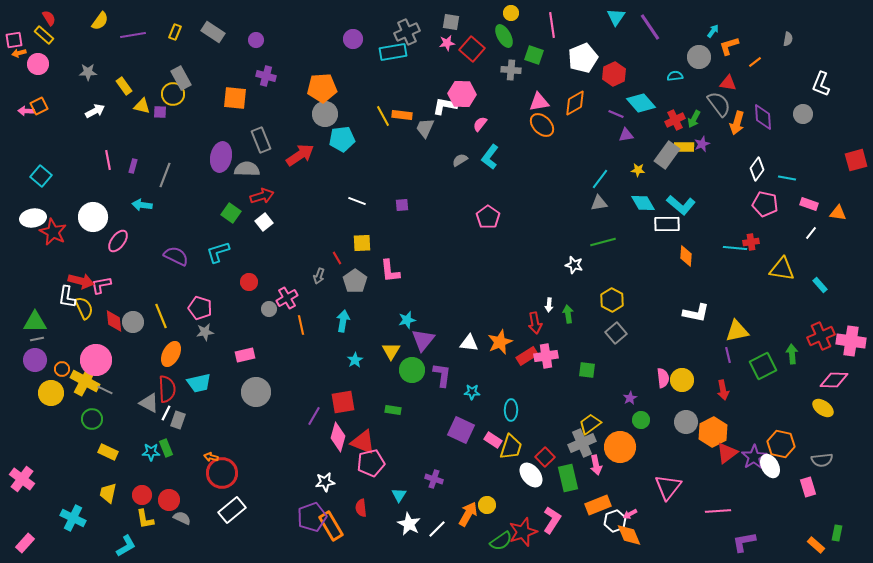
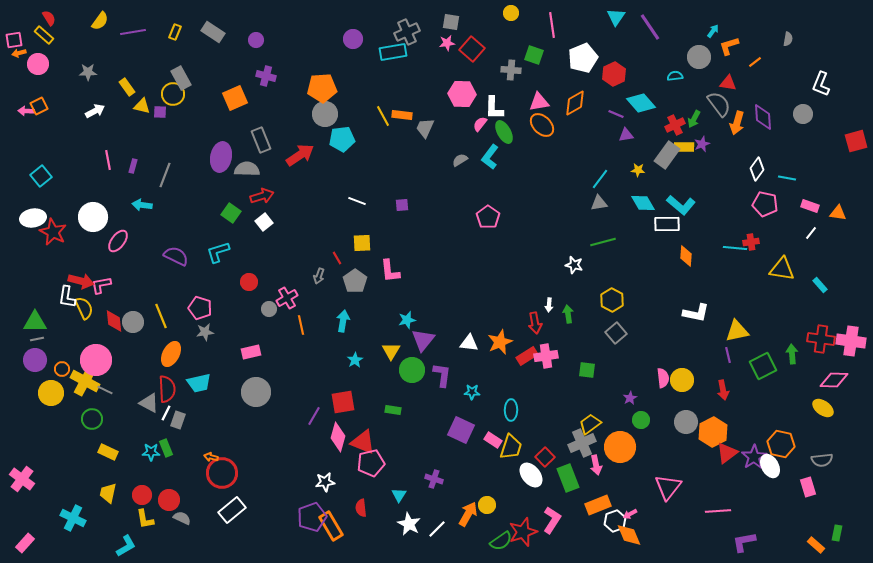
purple line at (133, 35): moved 3 px up
green ellipse at (504, 36): moved 96 px down
yellow rectangle at (124, 86): moved 3 px right, 1 px down
orange square at (235, 98): rotated 30 degrees counterclockwise
white L-shape at (445, 106): moved 49 px right, 2 px down; rotated 100 degrees counterclockwise
red cross at (675, 120): moved 5 px down
red square at (856, 160): moved 19 px up
cyan square at (41, 176): rotated 10 degrees clockwise
pink rectangle at (809, 204): moved 1 px right, 2 px down
red cross at (821, 336): moved 3 px down; rotated 32 degrees clockwise
pink rectangle at (245, 355): moved 6 px right, 3 px up
green rectangle at (568, 478): rotated 8 degrees counterclockwise
